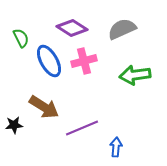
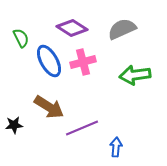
pink cross: moved 1 px left, 1 px down
brown arrow: moved 5 px right
